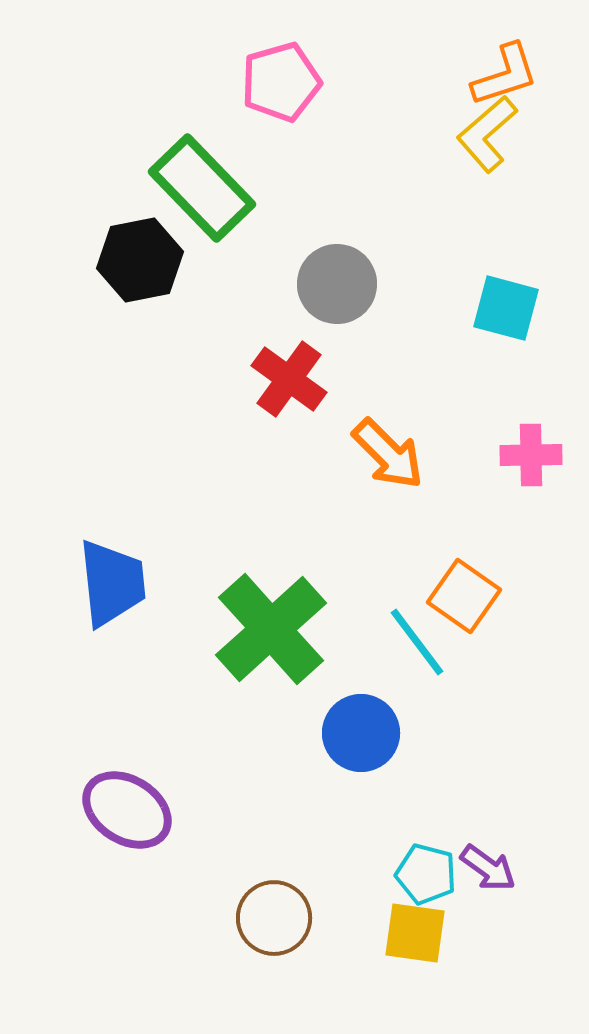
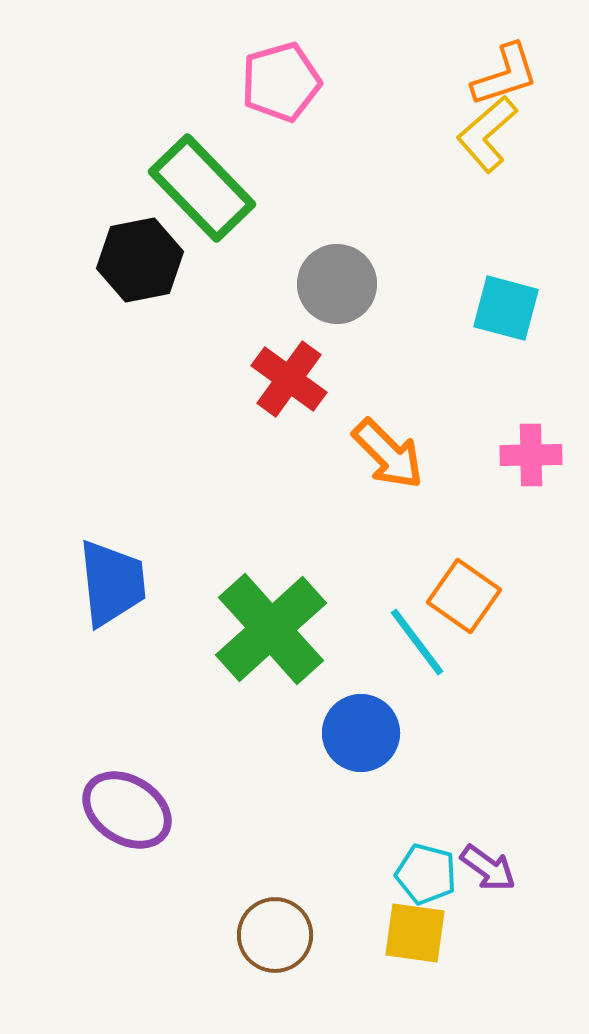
brown circle: moved 1 px right, 17 px down
